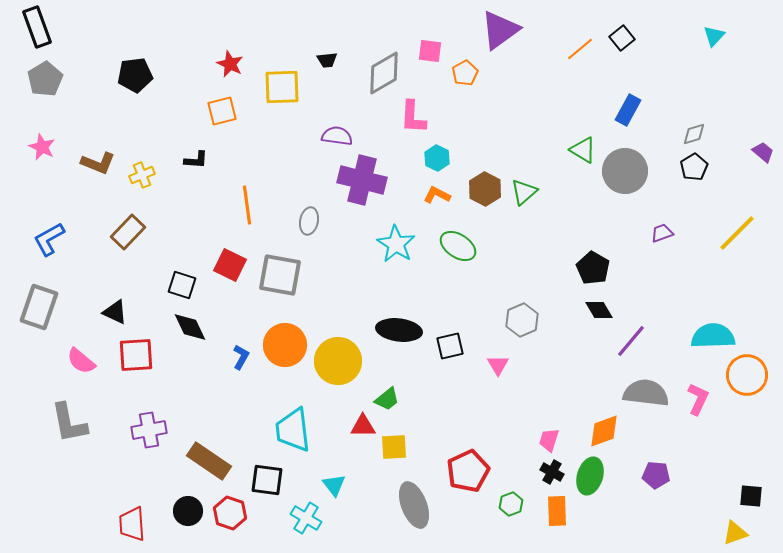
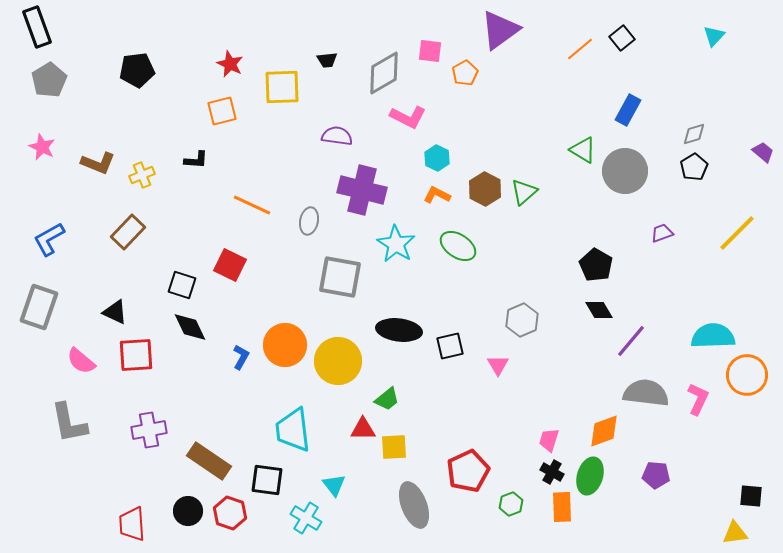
black pentagon at (135, 75): moved 2 px right, 5 px up
gray pentagon at (45, 79): moved 4 px right, 1 px down
pink L-shape at (413, 117): moved 5 px left; rotated 66 degrees counterclockwise
purple cross at (362, 180): moved 10 px down
orange line at (247, 205): moved 5 px right; rotated 57 degrees counterclockwise
black pentagon at (593, 268): moved 3 px right, 3 px up
gray square at (280, 275): moved 60 px right, 2 px down
red triangle at (363, 426): moved 3 px down
orange rectangle at (557, 511): moved 5 px right, 4 px up
yellow triangle at (735, 533): rotated 12 degrees clockwise
